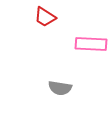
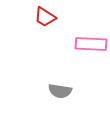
gray semicircle: moved 3 px down
